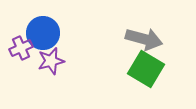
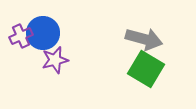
purple cross: moved 12 px up
purple star: moved 4 px right, 1 px up
